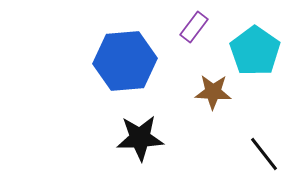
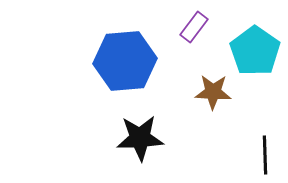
black line: moved 1 px right, 1 px down; rotated 36 degrees clockwise
